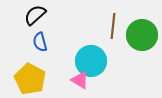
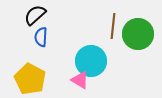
green circle: moved 4 px left, 1 px up
blue semicircle: moved 1 px right, 5 px up; rotated 18 degrees clockwise
